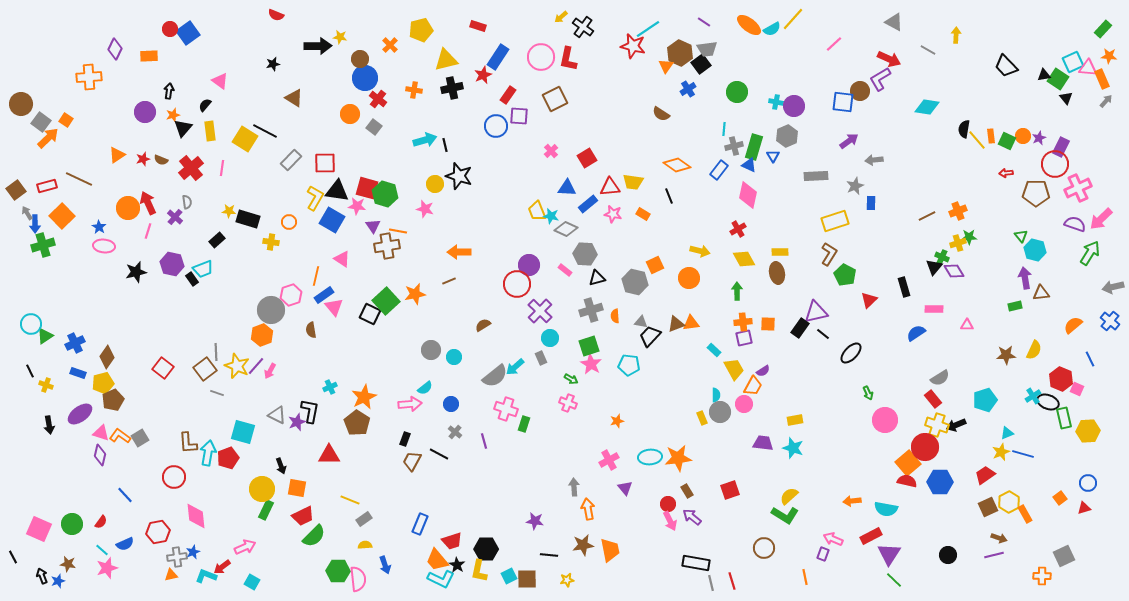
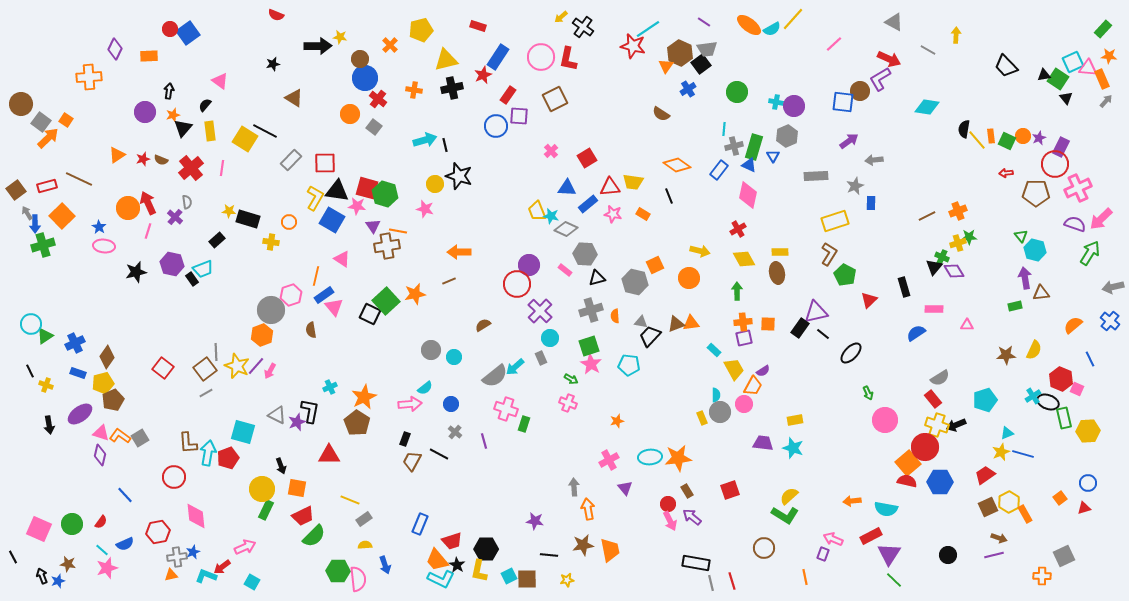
gray line at (217, 393): moved 11 px left; rotated 48 degrees counterclockwise
